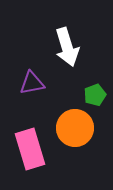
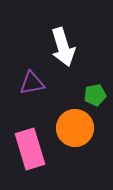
white arrow: moved 4 px left
green pentagon: rotated 10 degrees clockwise
